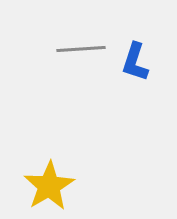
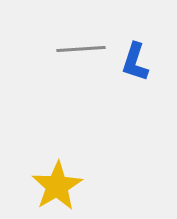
yellow star: moved 8 px right
